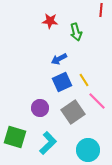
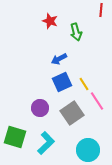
red star: rotated 14 degrees clockwise
yellow line: moved 4 px down
pink line: rotated 12 degrees clockwise
gray square: moved 1 px left, 1 px down
cyan L-shape: moved 2 px left
